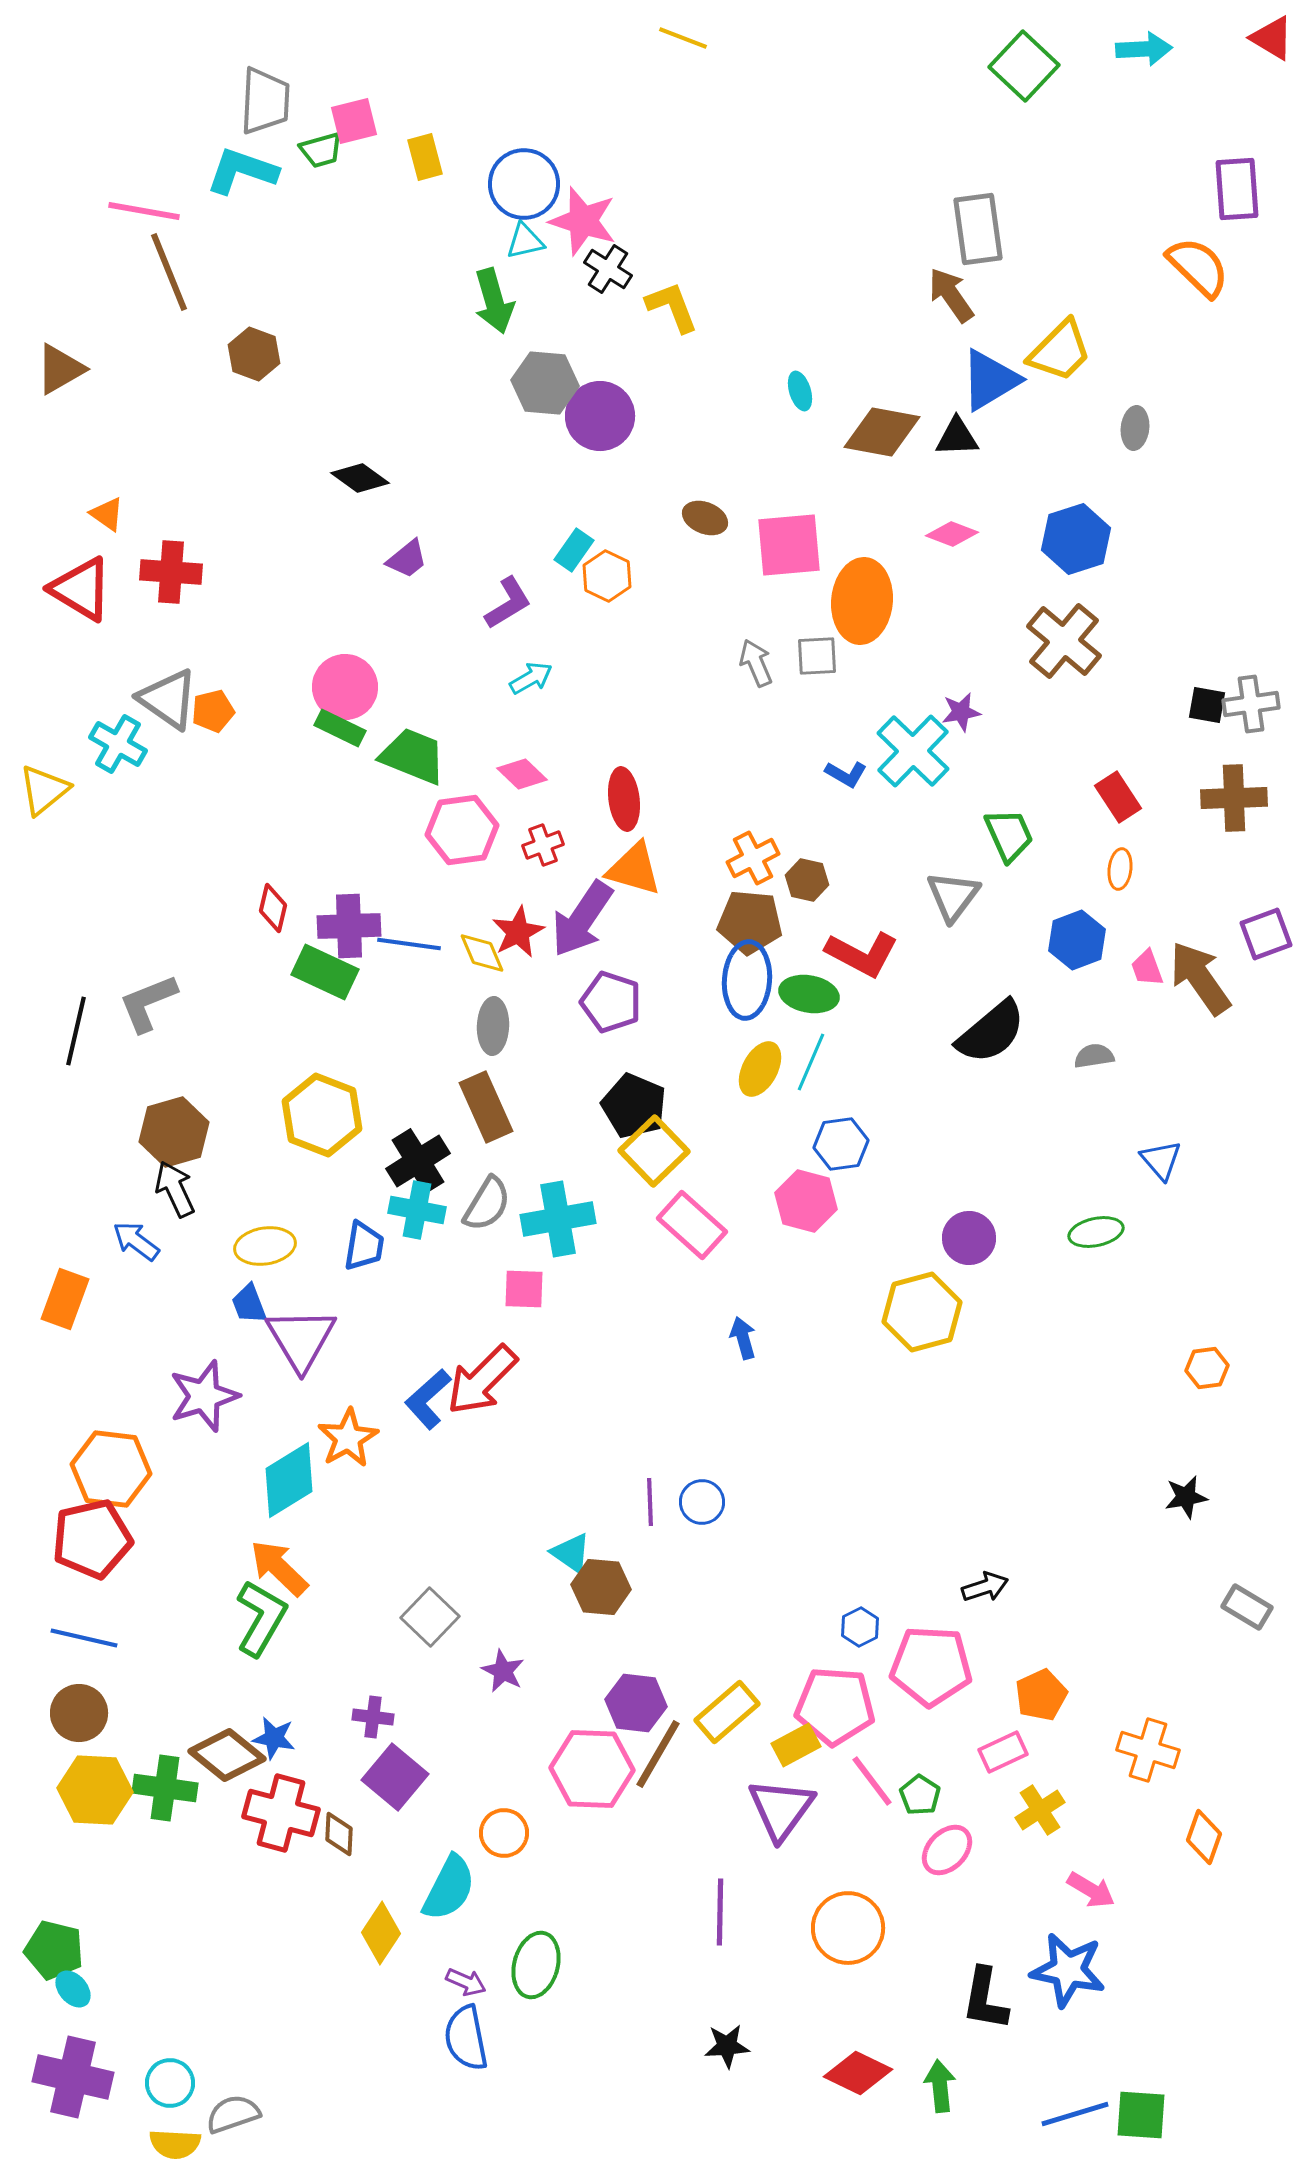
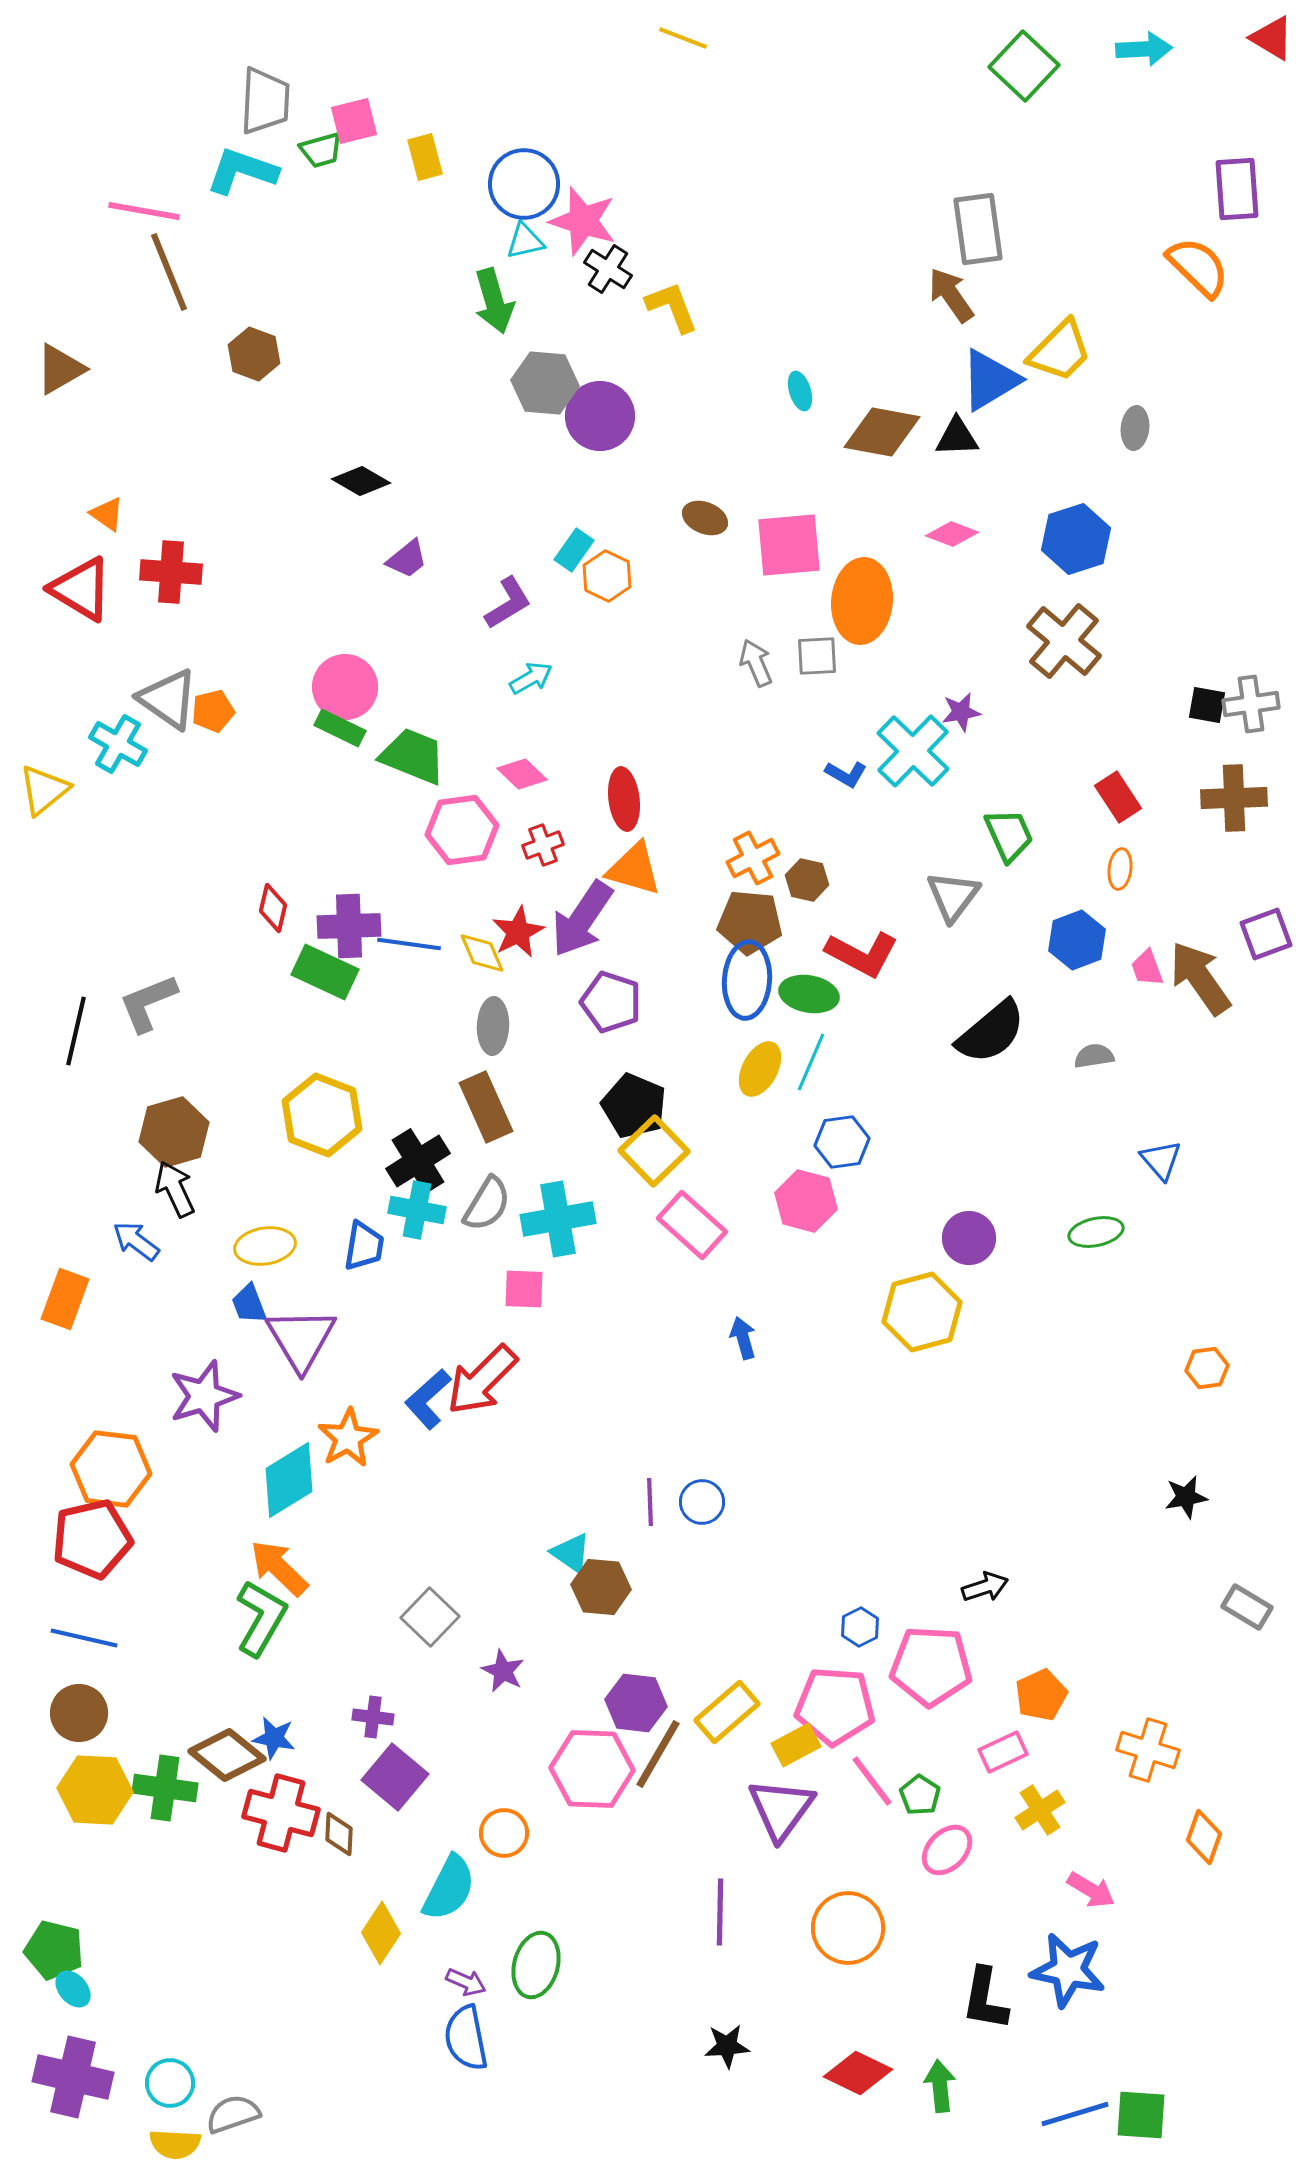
black diamond at (360, 478): moved 1 px right, 3 px down; rotated 6 degrees counterclockwise
blue hexagon at (841, 1144): moved 1 px right, 2 px up
